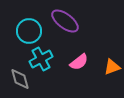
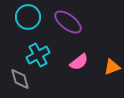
purple ellipse: moved 3 px right, 1 px down
cyan circle: moved 1 px left, 14 px up
cyan cross: moved 3 px left, 4 px up
